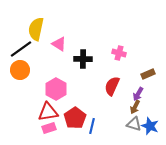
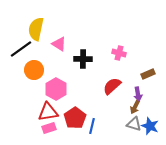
orange circle: moved 14 px right
red semicircle: rotated 24 degrees clockwise
purple arrow: rotated 40 degrees counterclockwise
